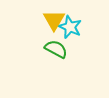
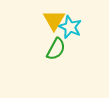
green semicircle: rotated 90 degrees clockwise
